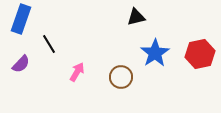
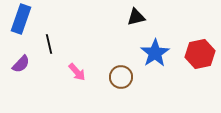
black line: rotated 18 degrees clockwise
pink arrow: rotated 108 degrees clockwise
